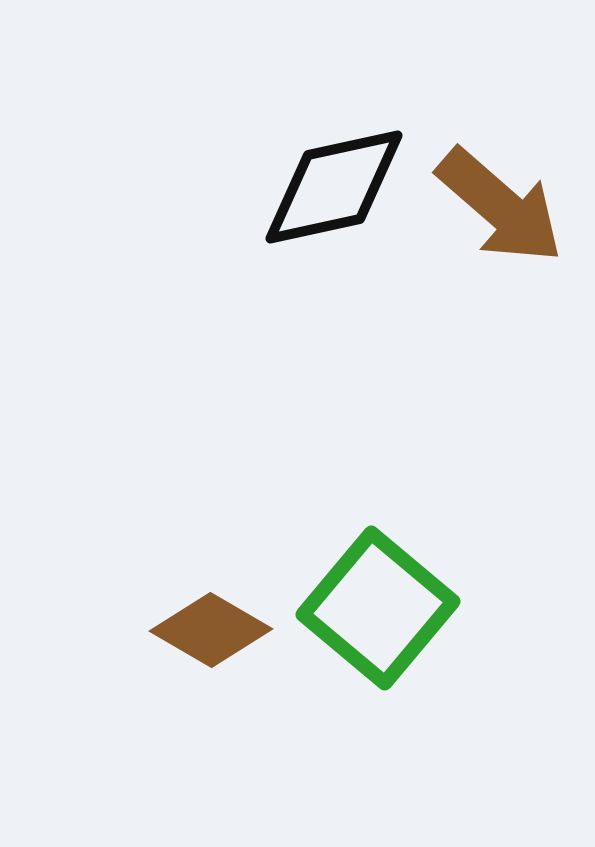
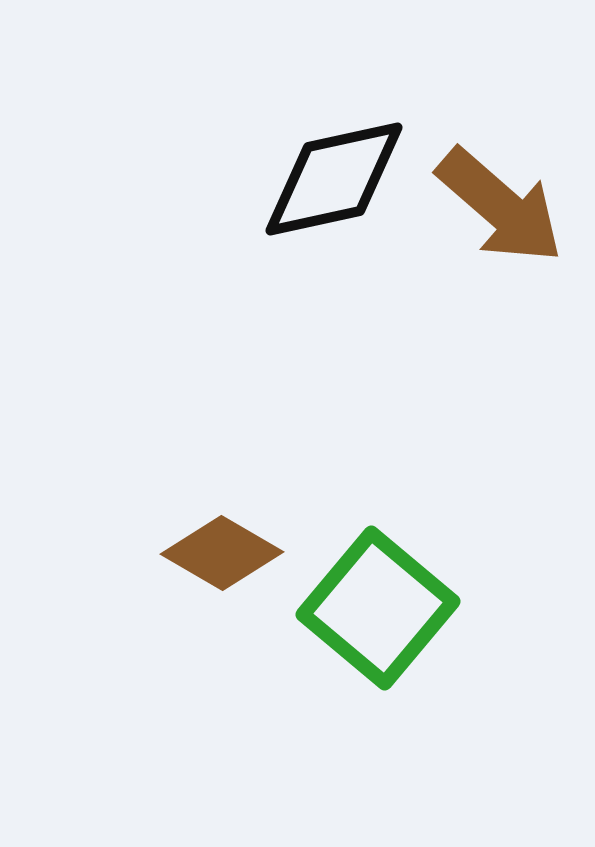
black diamond: moved 8 px up
brown diamond: moved 11 px right, 77 px up
